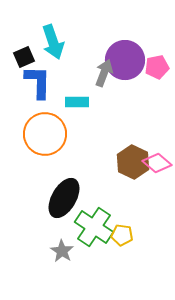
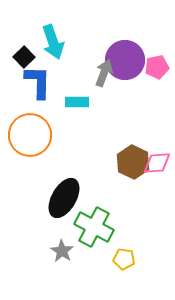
black square: rotated 20 degrees counterclockwise
orange circle: moved 15 px left, 1 px down
pink diamond: rotated 44 degrees counterclockwise
green cross: rotated 6 degrees counterclockwise
yellow pentagon: moved 2 px right, 24 px down
